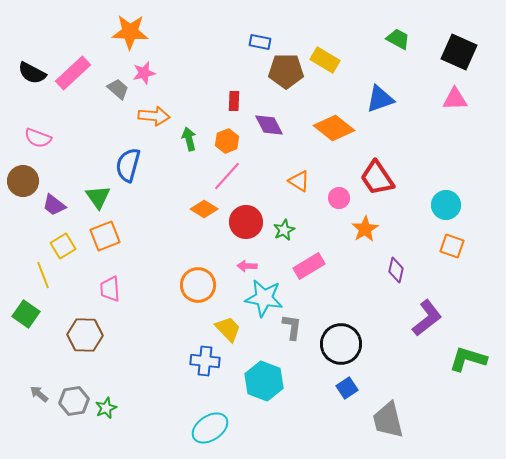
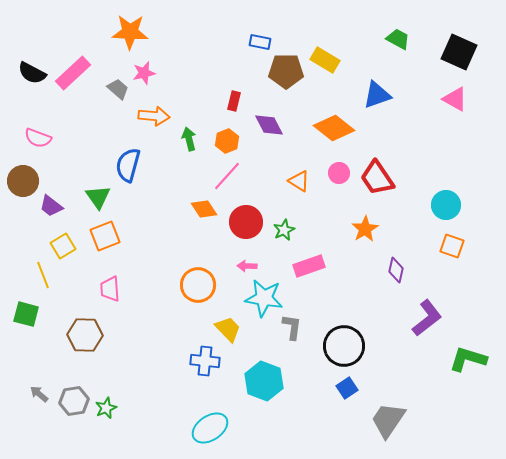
blue triangle at (380, 99): moved 3 px left, 4 px up
pink triangle at (455, 99): rotated 32 degrees clockwise
red rectangle at (234, 101): rotated 12 degrees clockwise
pink circle at (339, 198): moved 25 px up
purple trapezoid at (54, 205): moved 3 px left, 1 px down
orange diamond at (204, 209): rotated 24 degrees clockwise
pink rectangle at (309, 266): rotated 12 degrees clockwise
green square at (26, 314): rotated 20 degrees counterclockwise
black circle at (341, 344): moved 3 px right, 2 px down
gray trapezoid at (388, 420): rotated 48 degrees clockwise
